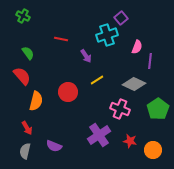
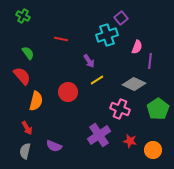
purple arrow: moved 3 px right, 5 px down
